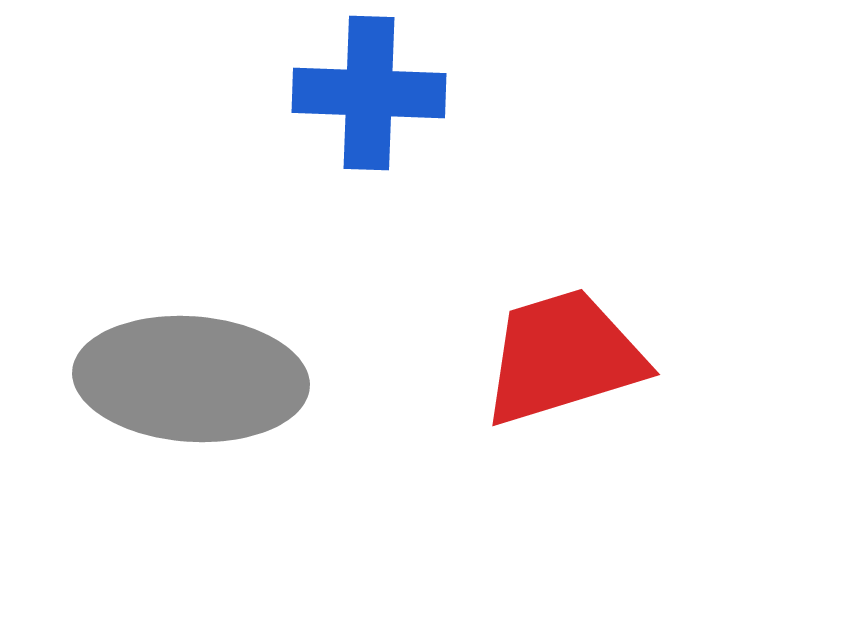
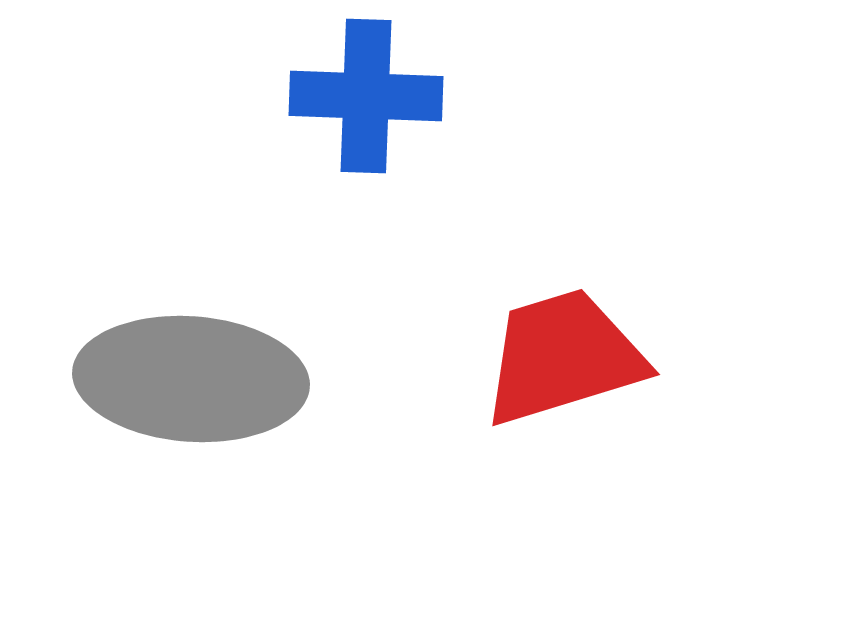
blue cross: moved 3 px left, 3 px down
